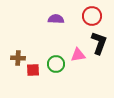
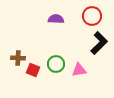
black L-shape: rotated 25 degrees clockwise
pink triangle: moved 1 px right, 15 px down
red square: rotated 24 degrees clockwise
